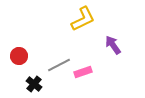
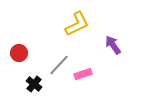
yellow L-shape: moved 6 px left, 5 px down
red circle: moved 3 px up
gray line: rotated 20 degrees counterclockwise
pink rectangle: moved 2 px down
